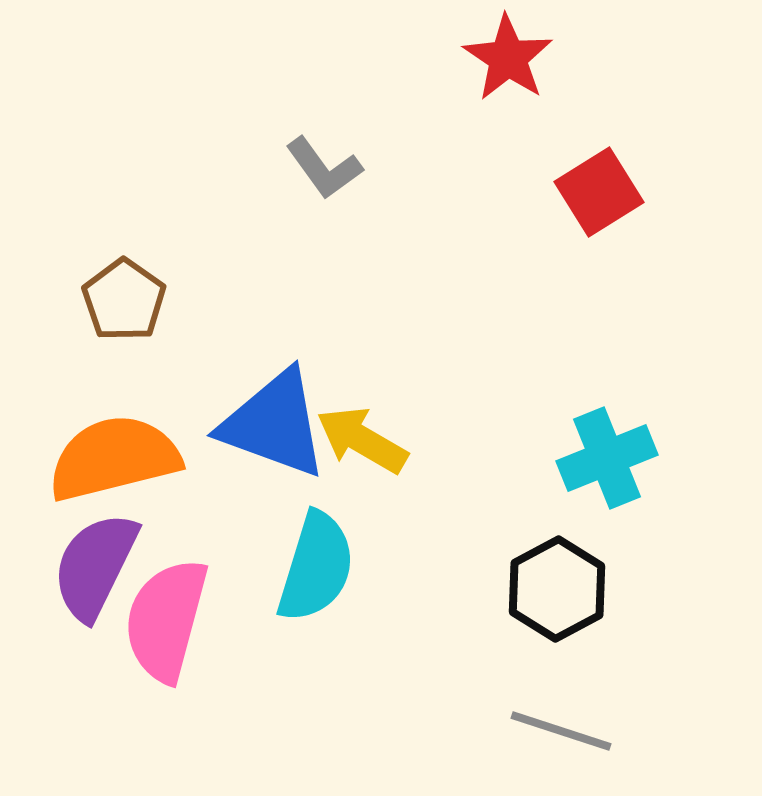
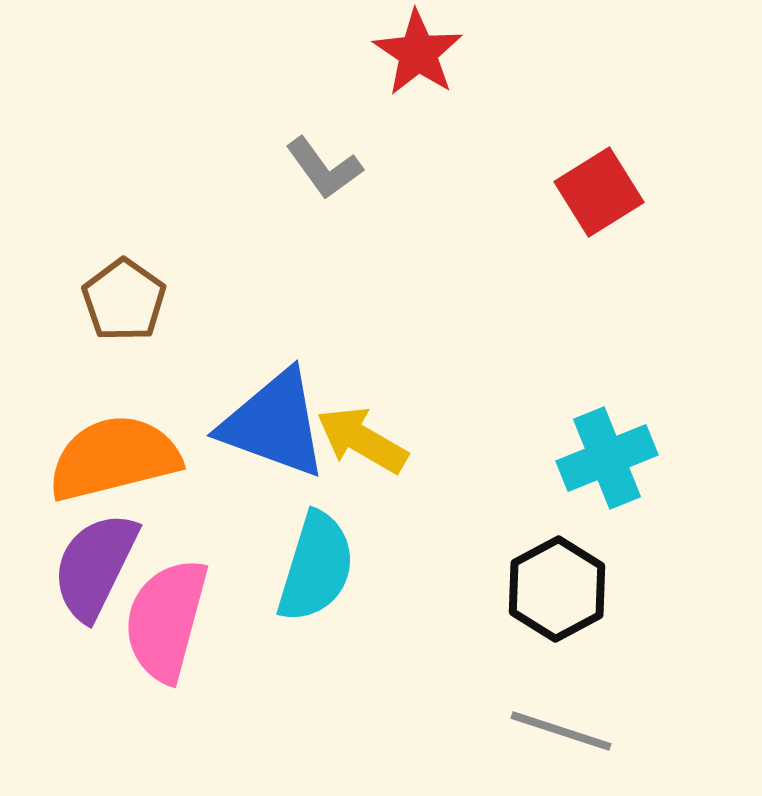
red star: moved 90 px left, 5 px up
